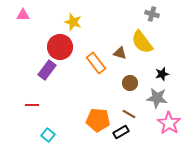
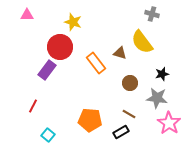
pink triangle: moved 4 px right
red line: moved 1 px right, 1 px down; rotated 64 degrees counterclockwise
orange pentagon: moved 8 px left
